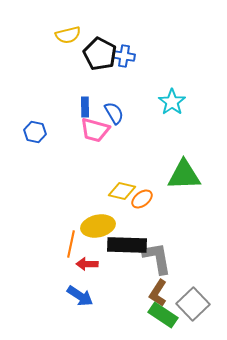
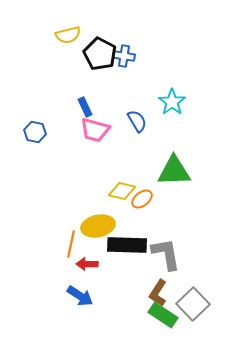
blue rectangle: rotated 24 degrees counterclockwise
blue semicircle: moved 23 px right, 8 px down
green triangle: moved 10 px left, 4 px up
gray L-shape: moved 9 px right, 4 px up
